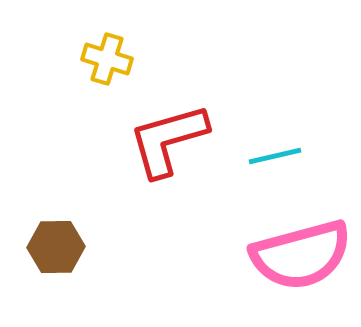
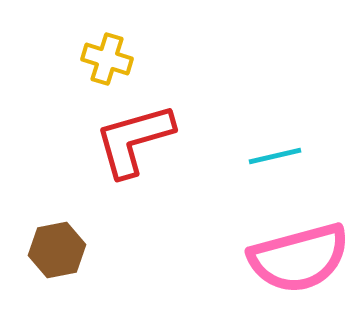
red L-shape: moved 34 px left
brown hexagon: moved 1 px right, 3 px down; rotated 10 degrees counterclockwise
pink semicircle: moved 2 px left, 3 px down
